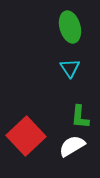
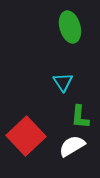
cyan triangle: moved 7 px left, 14 px down
